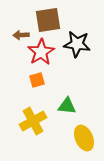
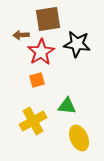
brown square: moved 1 px up
yellow ellipse: moved 5 px left
